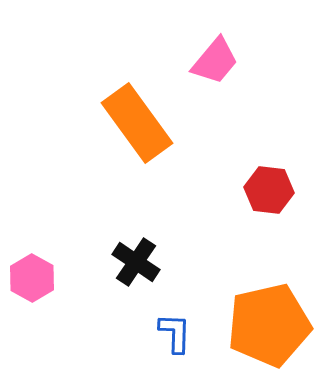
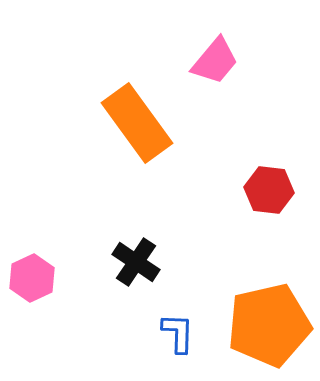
pink hexagon: rotated 6 degrees clockwise
blue L-shape: moved 3 px right
